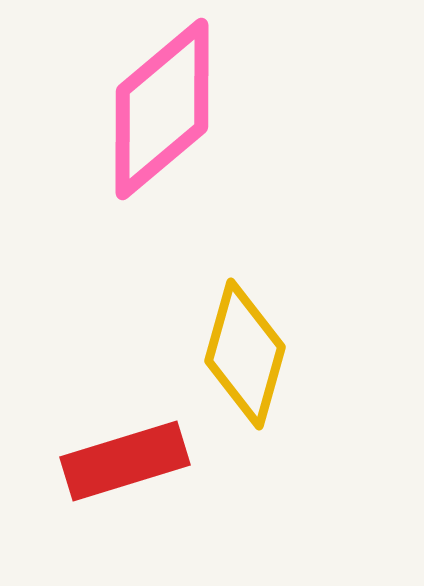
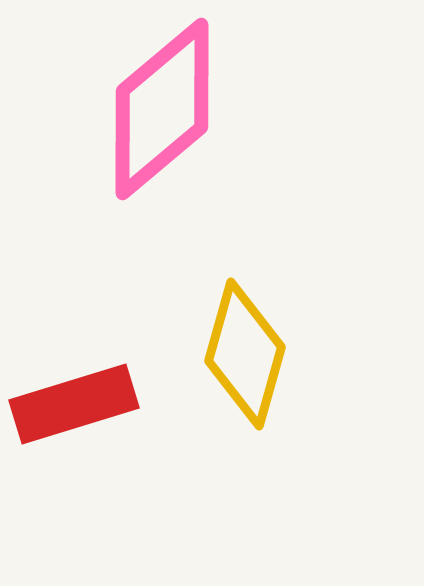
red rectangle: moved 51 px left, 57 px up
